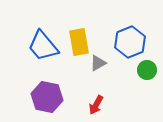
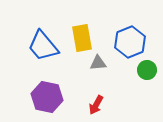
yellow rectangle: moved 3 px right, 4 px up
gray triangle: rotated 24 degrees clockwise
